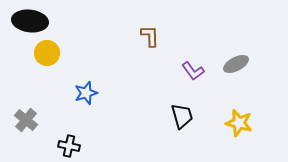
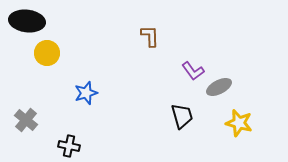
black ellipse: moved 3 px left
gray ellipse: moved 17 px left, 23 px down
